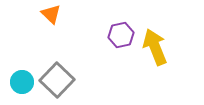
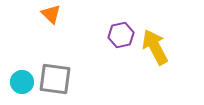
yellow arrow: rotated 6 degrees counterclockwise
gray square: moved 2 px left, 1 px up; rotated 36 degrees counterclockwise
